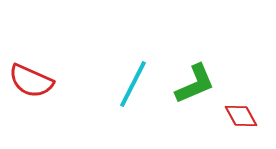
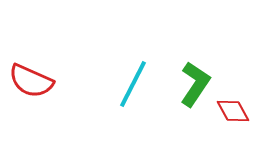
green L-shape: rotated 33 degrees counterclockwise
red diamond: moved 8 px left, 5 px up
